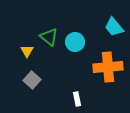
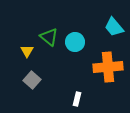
white rectangle: rotated 24 degrees clockwise
